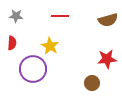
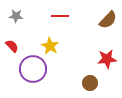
brown semicircle: rotated 30 degrees counterclockwise
red semicircle: moved 3 px down; rotated 48 degrees counterclockwise
brown circle: moved 2 px left
